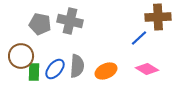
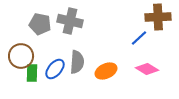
gray semicircle: moved 4 px up
green rectangle: moved 2 px left, 1 px down
